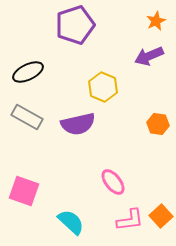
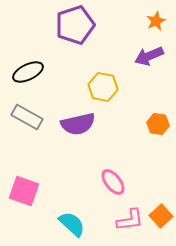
yellow hexagon: rotated 12 degrees counterclockwise
cyan semicircle: moved 1 px right, 2 px down
